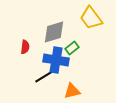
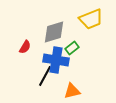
yellow trapezoid: moved 1 px down; rotated 75 degrees counterclockwise
red semicircle: rotated 24 degrees clockwise
black line: rotated 30 degrees counterclockwise
